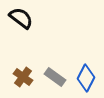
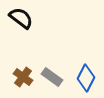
gray rectangle: moved 3 px left
